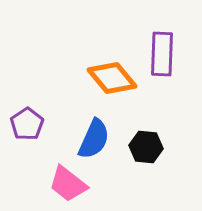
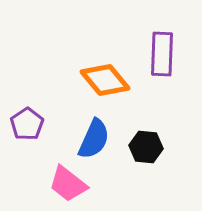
orange diamond: moved 7 px left, 2 px down
